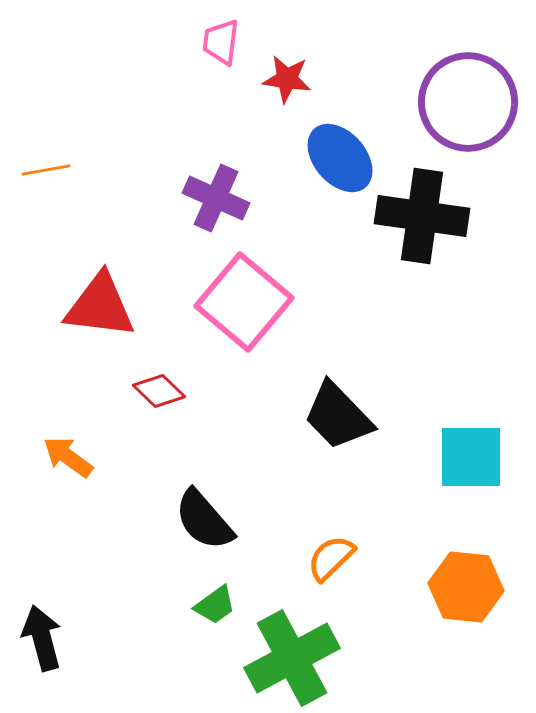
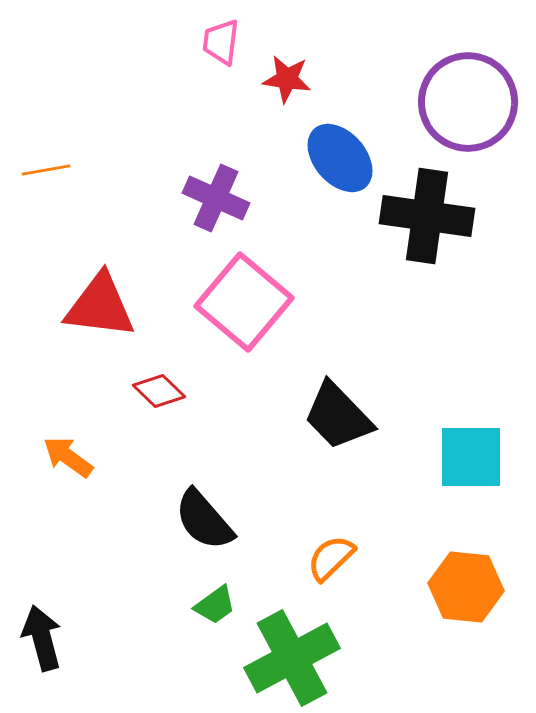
black cross: moved 5 px right
